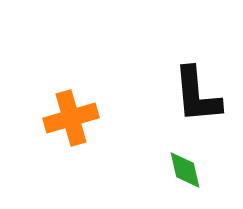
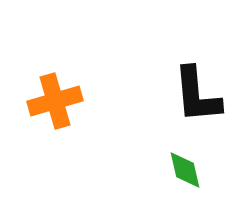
orange cross: moved 16 px left, 17 px up
